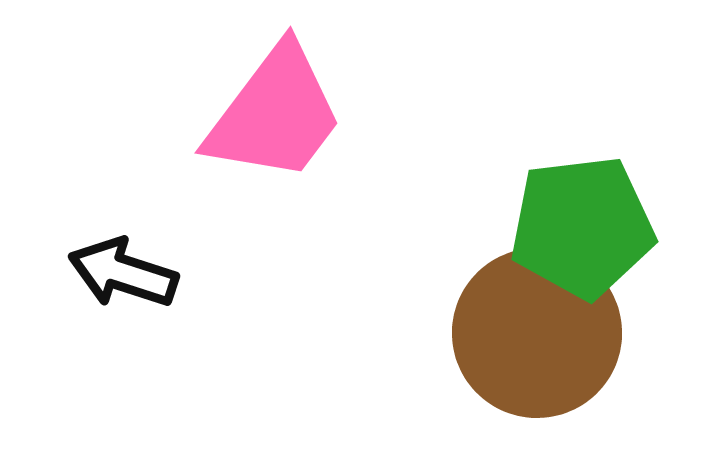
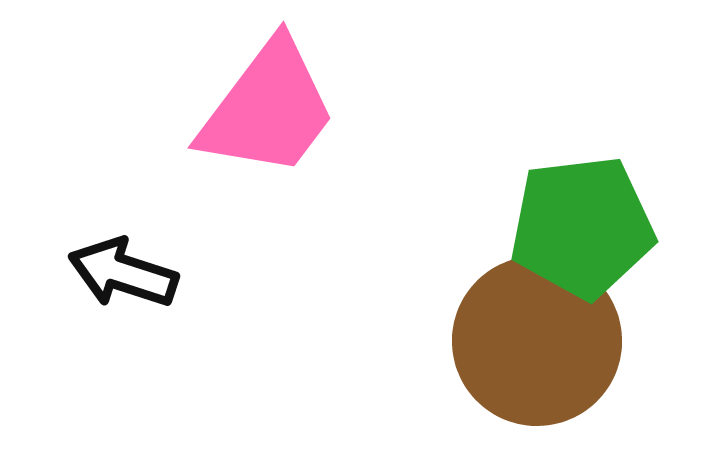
pink trapezoid: moved 7 px left, 5 px up
brown circle: moved 8 px down
